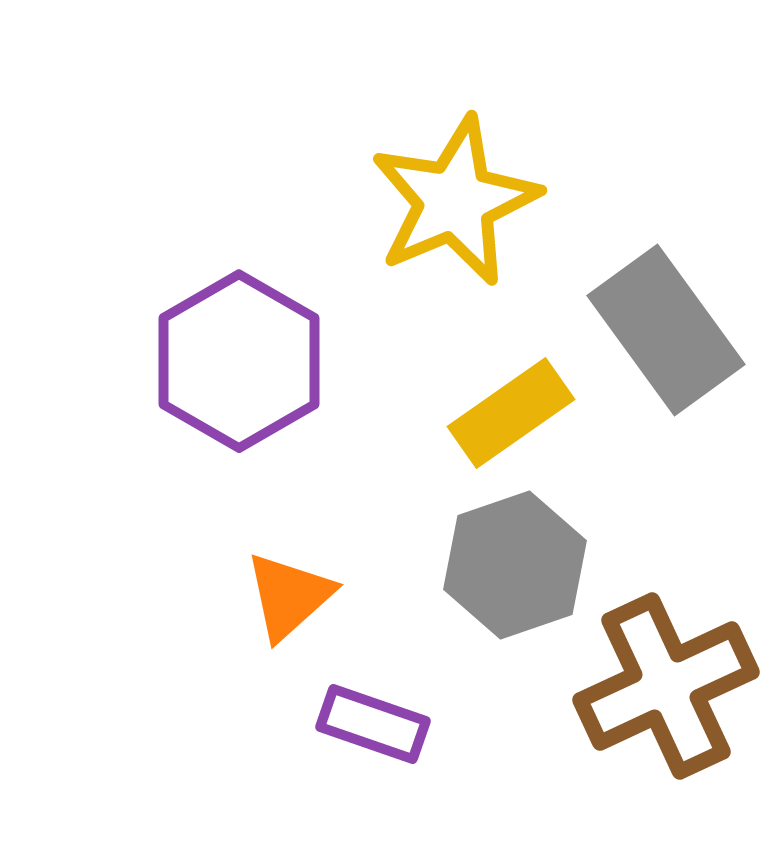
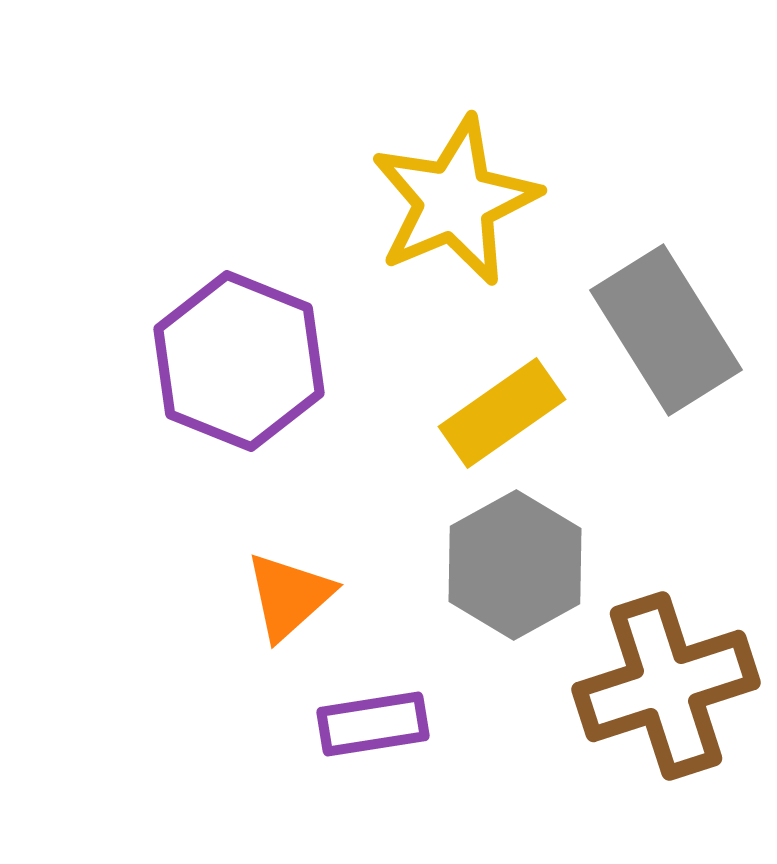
gray rectangle: rotated 4 degrees clockwise
purple hexagon: rotated 8 degrees counterclockwise
yellow rectangle: moved 9 px left
gray hexagon: rotated 10 degrees counterclockwise
brown cross: rotated 7 degrees clockwise
purple rectangle: rotated 28 degrees counterclockwise
